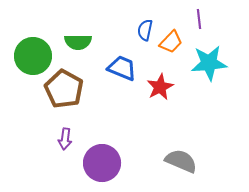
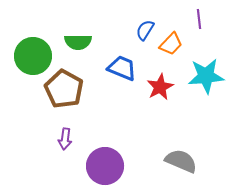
blue semicircle: rotated 20 degrees clockwise
orange trapezoid: moved 2 px down
cyan star: moved 3 px left, 13 px down
purple circle: moved 3 px right, 3 px down
